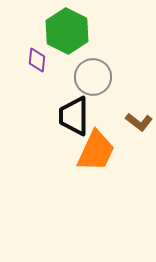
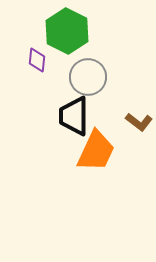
gray circle: moved 5 px left
